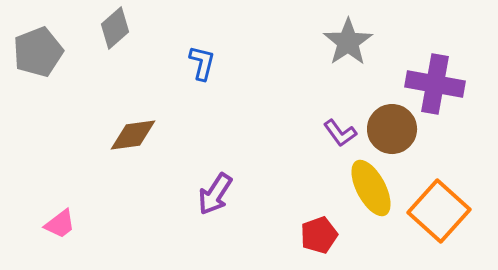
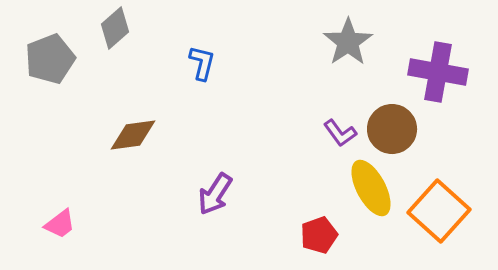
gray pentagon: moved 12 px right, 7 px down
purple cross: moved 3 px right, 12 px up
